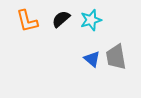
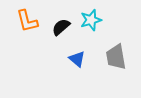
black semicircle: moved 8 px down
blue triangle: moved 15 px left
